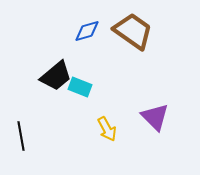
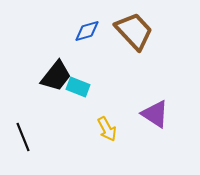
brown trapezoid: moved 1 px right; rotated 12 degrees clockwise
black trapezoid: rotated 12 degrees counterclockwise
cyan rectangle: moved 2 px left
purple triangle: moved 3 px up; rotated 12 degrees counterclockwise
black line: moved 2 px right, 1 px down; rotated 12 degrees counterclockwise
